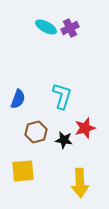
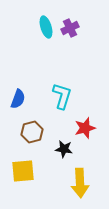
cyan ellipse: rotated 45 degrees clockwise
brown hexagon: moved 4 px left
black star: moved 9 px down
